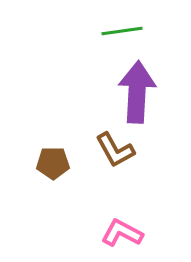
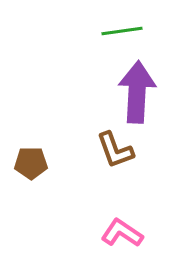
brown L-shape: rotated 9 degrees clockwise
brown pentagon: moved 22 px left
pink L-shape: rotated 6 degrees clockwise
